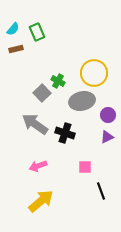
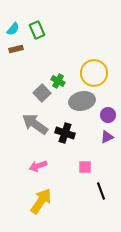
green rectangle: moved 2 px up
yellow arrow: rotated 16 degrees counterclockwise
